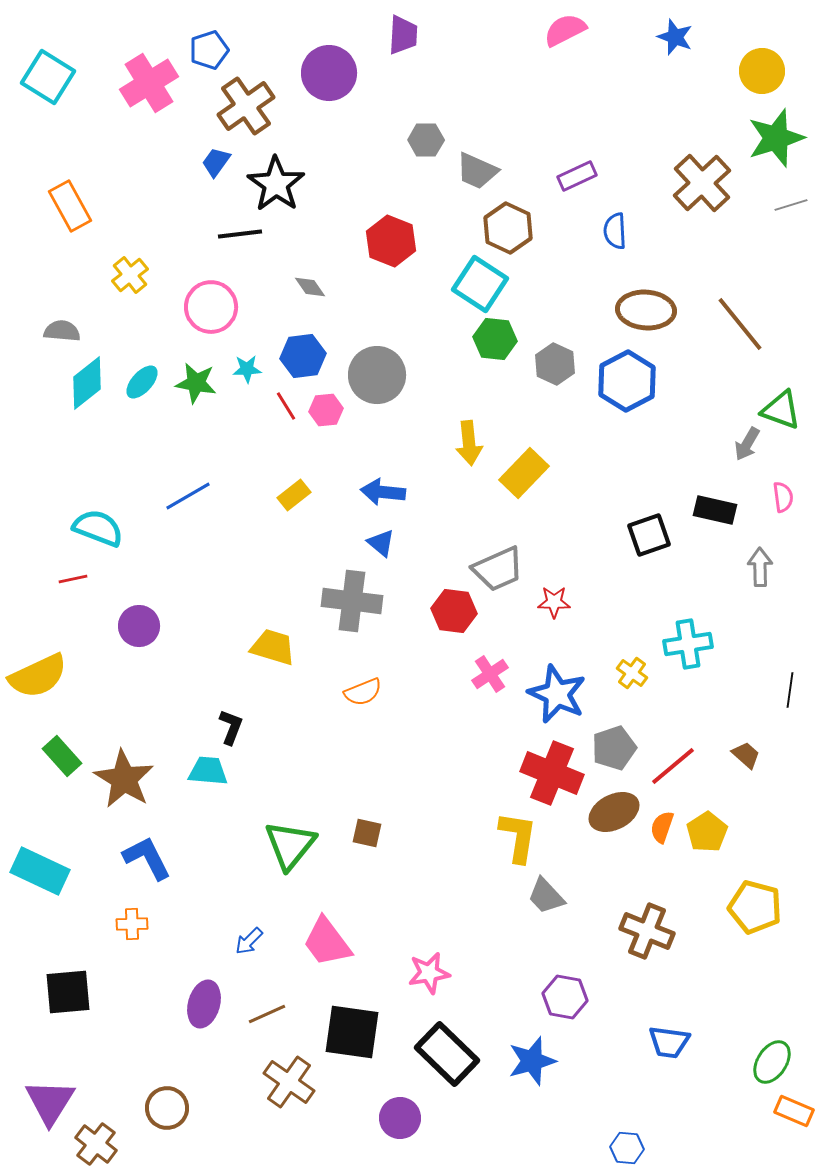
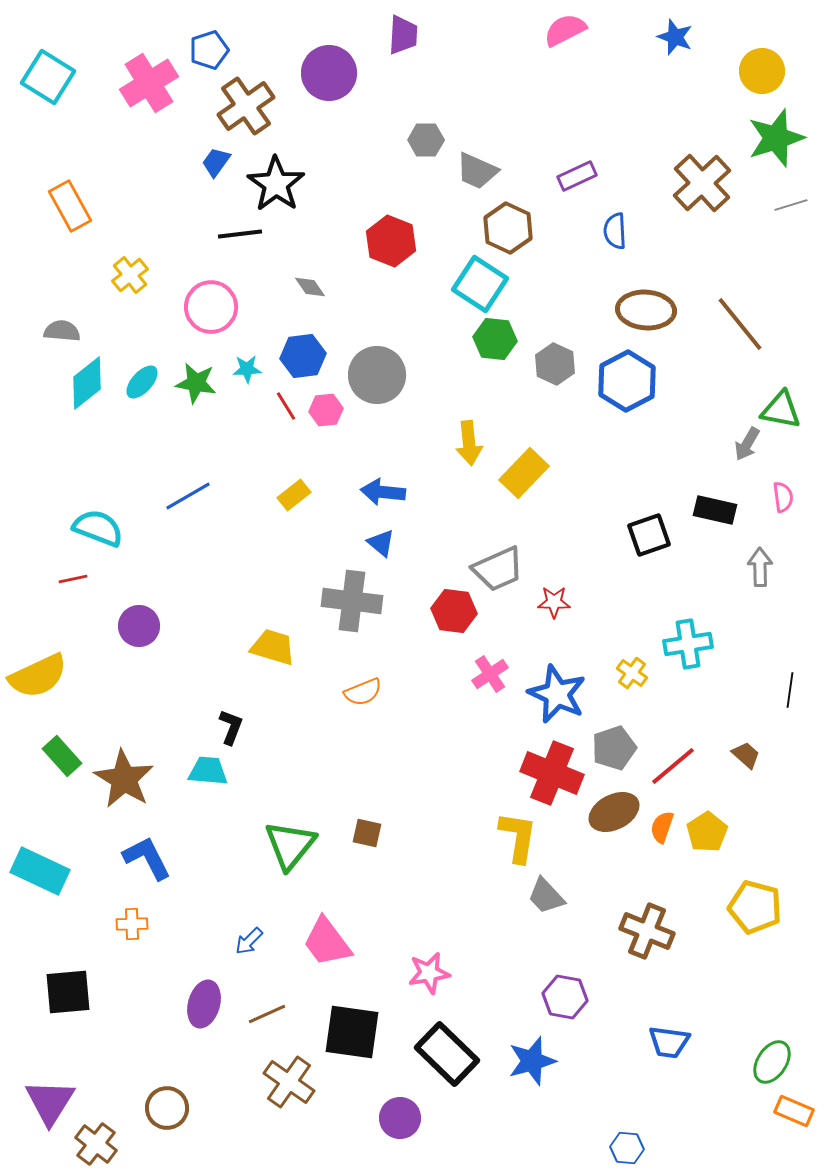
green triangle at (781, 410): rotated 9 degrees counterclockwise
